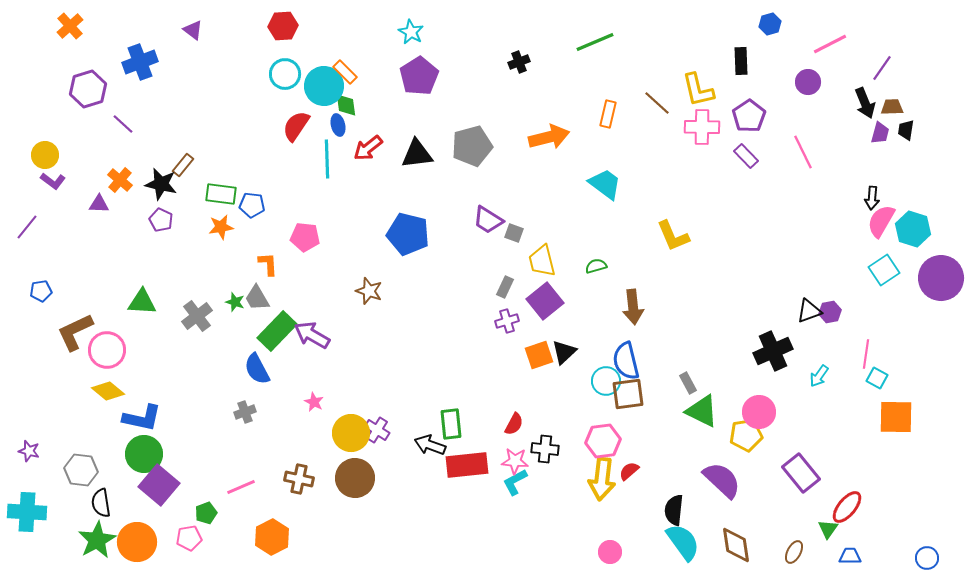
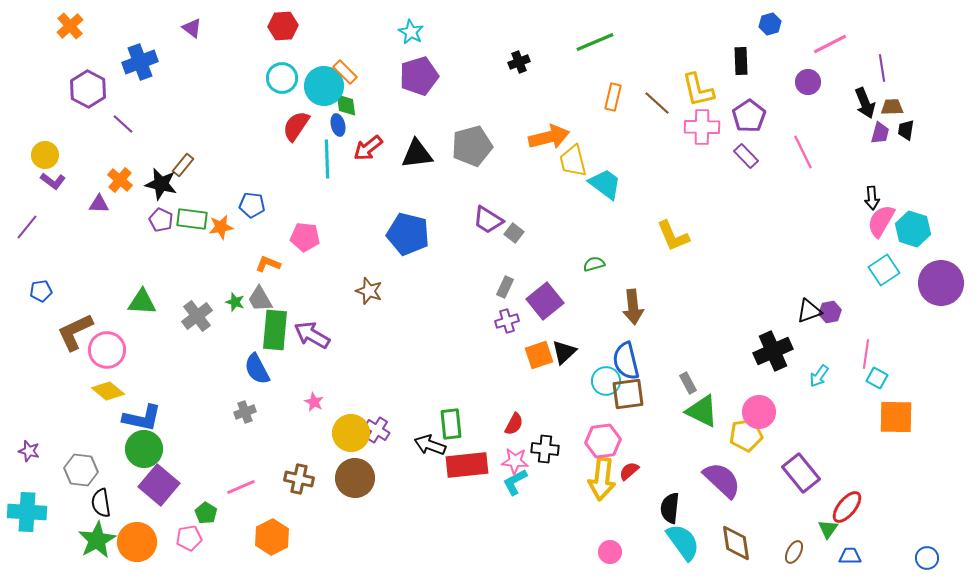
purple triangle at (193, 30): moved 1 px left, 2 px up
purple line at (882, 68): rotated 44 degrees counterclockwise
cyan circle at (285, 74): moved 3 px left, 4 px down
purple pentagon at (419, 76): rotated 15 degrees clockwise
purple hexagon at (88, 89): rotated 15 degrees counterclockwise
orange rectangle at (608, 114): moved 5 px right, 17 px up
green rectangle at (221, 194): moved 29 px left, 25 px down
black arrow at (872, 198): rotated 10 degrees counterclockwise
gray square at (514, 233): rotated 18 degrees clockwise
yellow trapezoid at (542, 261): moved 31 px right, 100 px up
orange L-shape at (268, 264): rotated 65 degrees counterclockwise
green semicircle at (596, 266): moved 2 px left, 2 px up
purple circle at (941, 278): moved 5 px down
gray trapezoid at (257, 298): moved 3 px right, 1 px down
green rectangle at (277, 331): moved 2 px left, 1 px up; rotated 39 degrees counterclockwise
green circle at (144, 454): moved 5 px up
black semicircle at (674, 510): moved 4 px left, 2 px up
green pentagon at (206, 513): rotated 20 degrees counterclockwise
brown diamond at (736, 545): moved 2 px up
